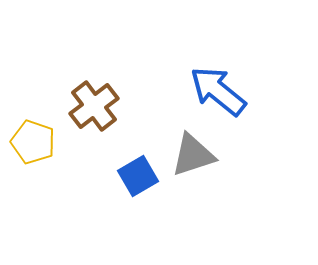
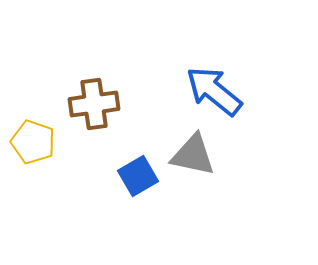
blue arrow: moved 4 px left
brown cross: moved 2 px up; rotated 30 degrees clockwise
gray triangle: rotated 30 degrees clockwise
